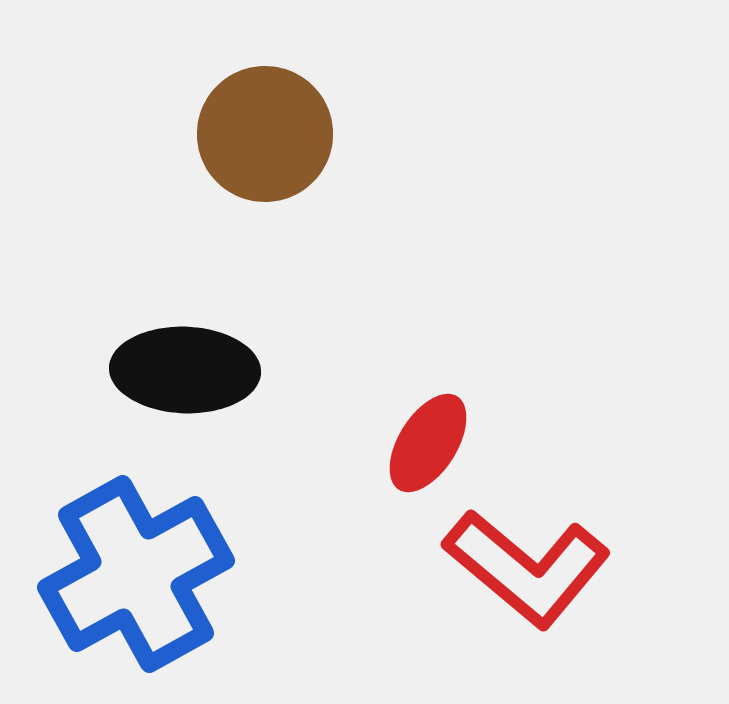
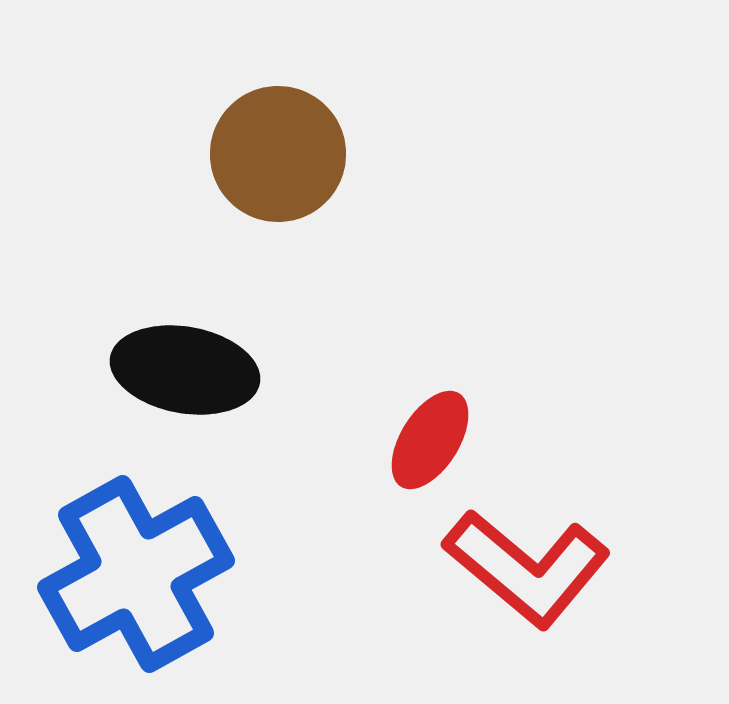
brown circle: moved 13 px right, 20 px down
black ellipse: rotated 8 degrees clockwise
red ellipse: moved 2 px right, 3 px up
